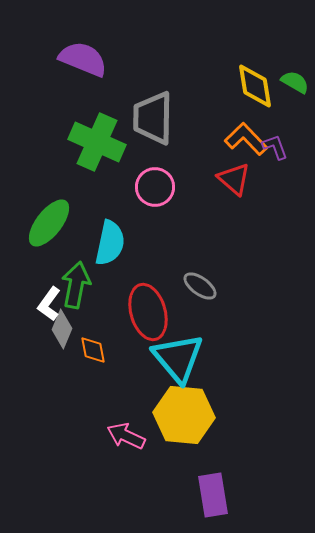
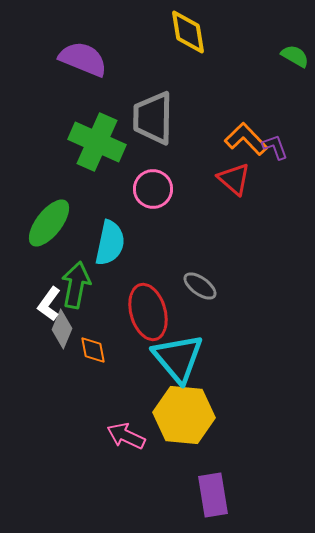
green semicircle: moved 26 px up
yellow diamond: moved 67 px left, 54 px up
pink circle: moved 2 px left, 2 px down
